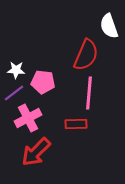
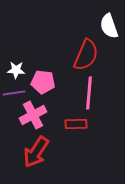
purple line: rotated 30 degrees clockwise
pink cross: moved 5 px right, 3 px up
red arrow: rotated 12 degrees counterclockwise
